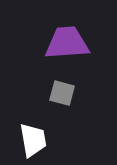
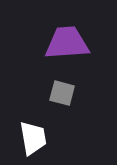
white trapezoid: moved 2 px up
